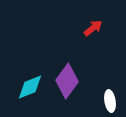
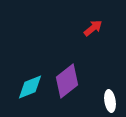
purple diamond: rotated 16 degrees clockwise
